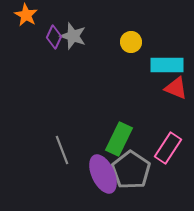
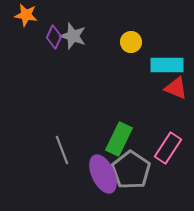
orange star: rotated 20 degrees counterclockwise
